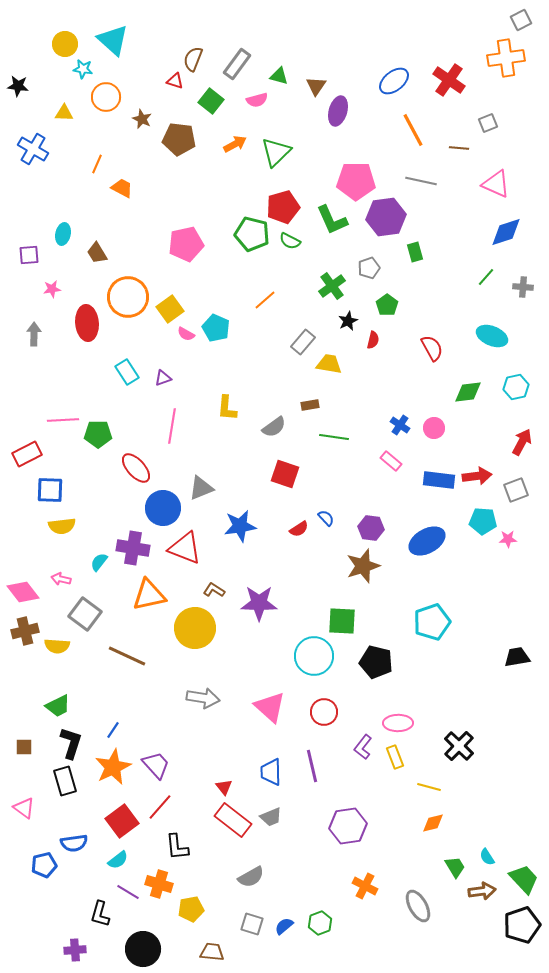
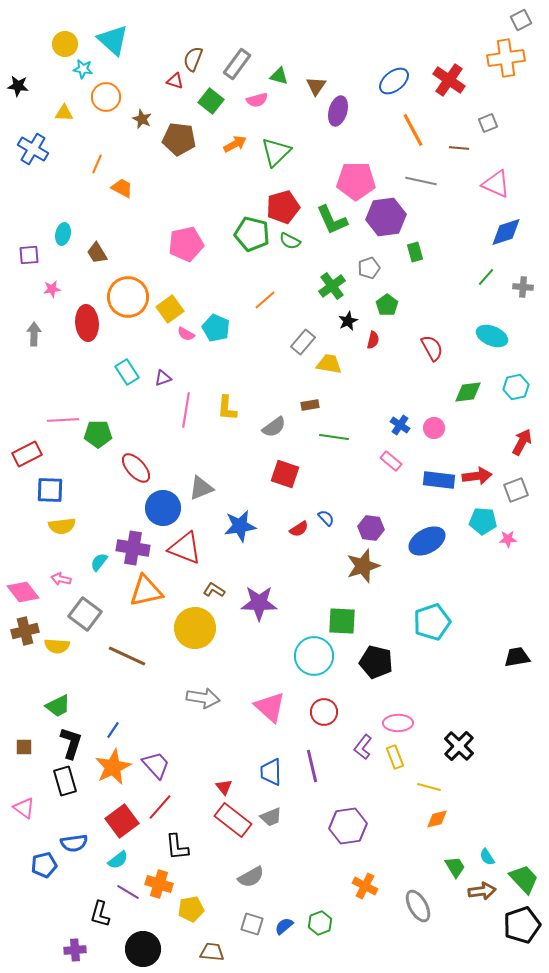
pink line at (172, 426): moved 14 px right, 16 px up
orange triangle at (149, 595): moved 3 px left, 4 px up
orange diamond at (433, 823): moved 4 px right, 4 px up
